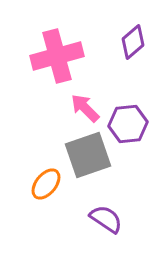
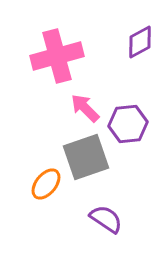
purple diamond: moved 7 px right; rotated 12 degrees clockwise
gray square: moved 2 px left, 2 px down
